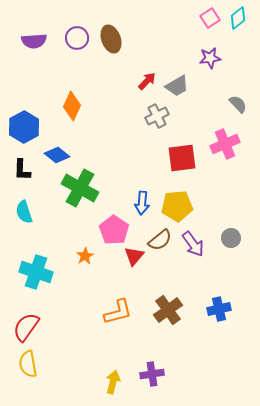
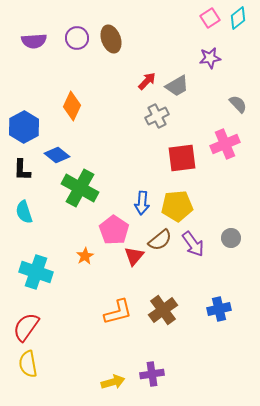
brown cross: moved 5 px left
yellow arrow: rotated 60 degrees clockwise
